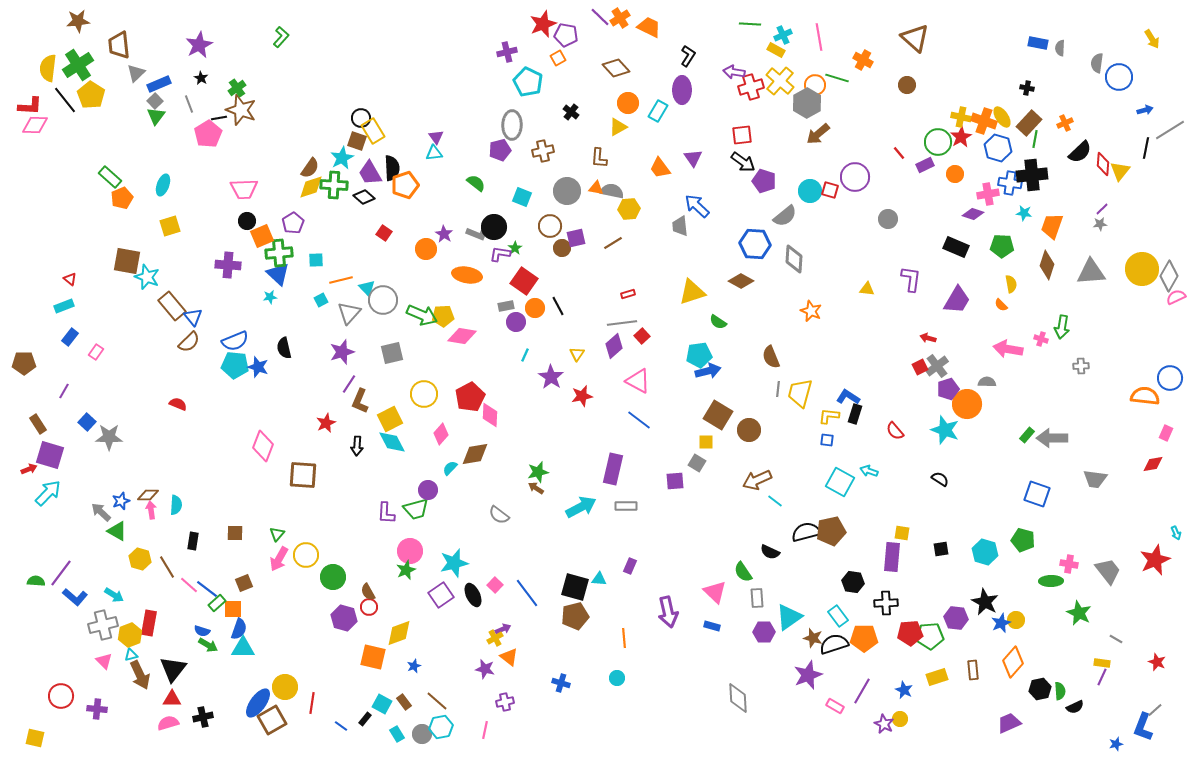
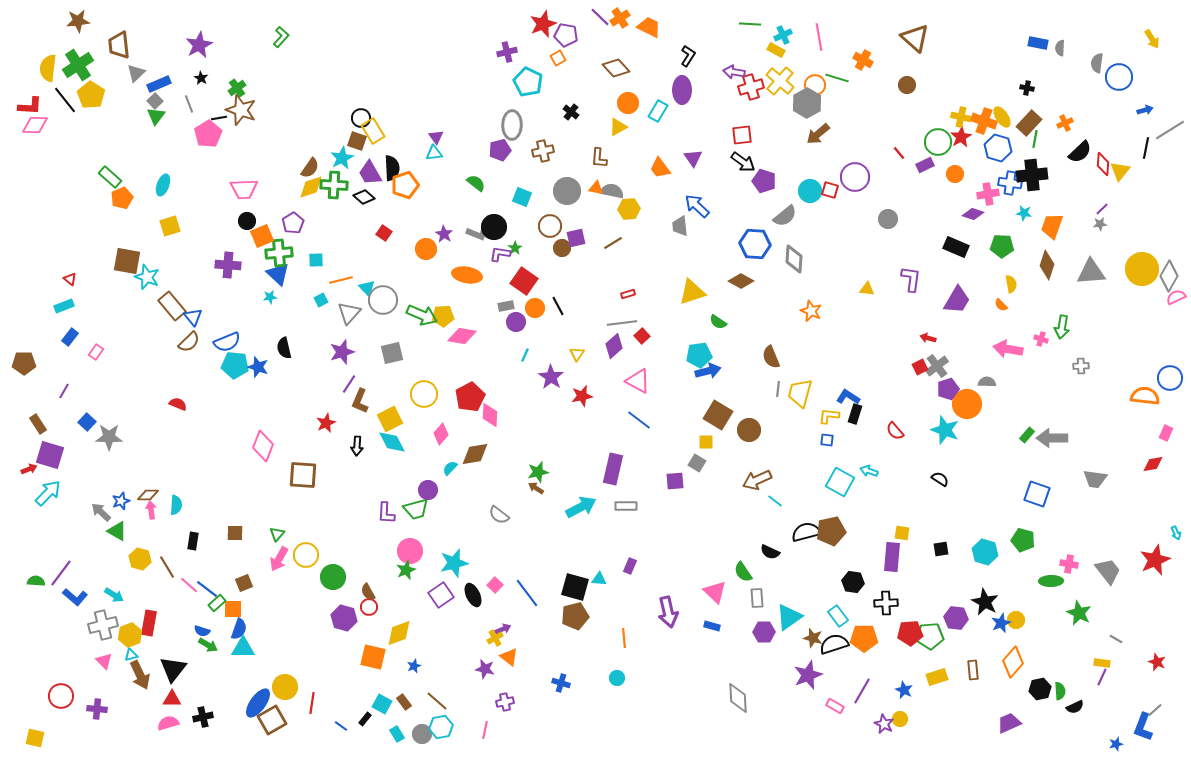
blue semicircle at (235, 341): moved 8 px left, 1 px down
